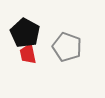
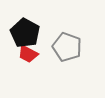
red trapezoid: rotated 50 degrees counterclockwise
